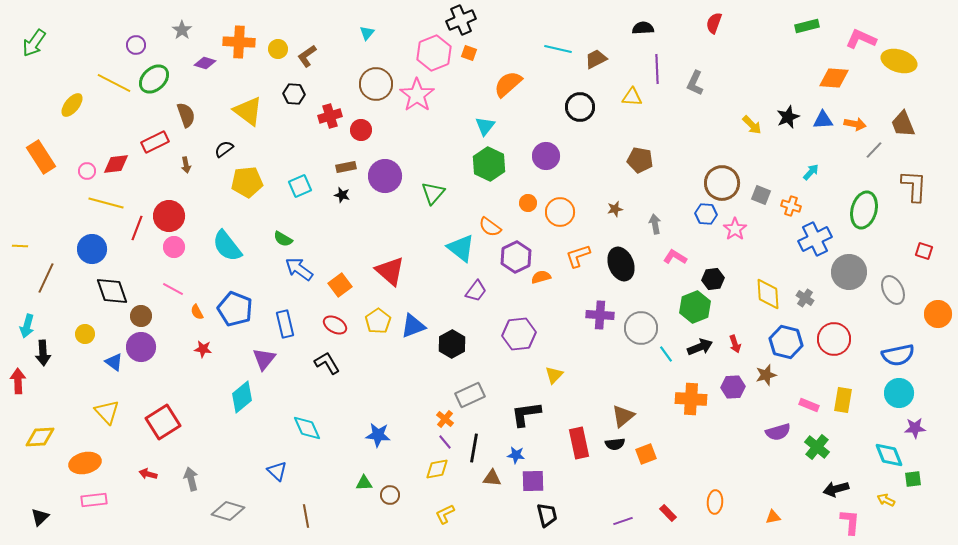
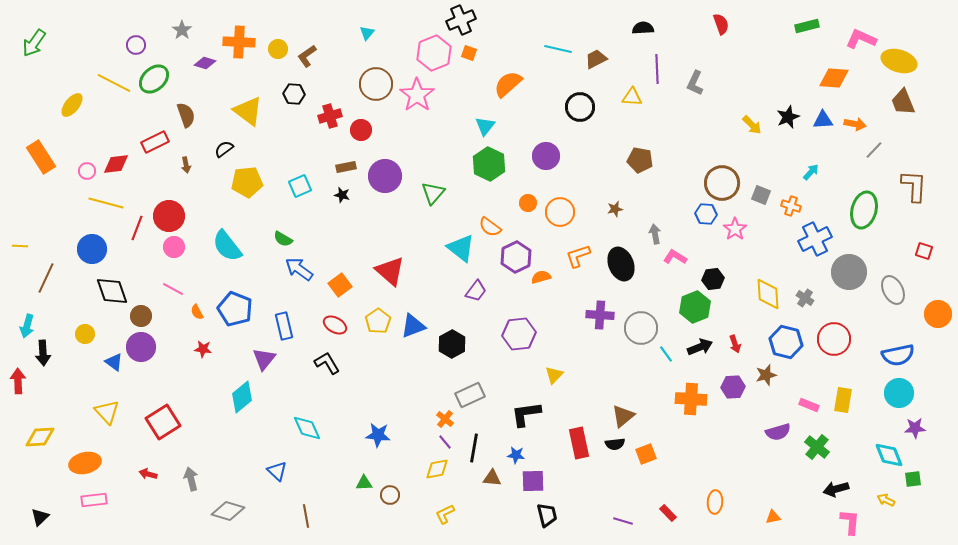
red semicircle at (714, 23): moved 7 px right, 1 px down; rotated 140 degrees clockwise
brown trapezoid at (903, 124): moved 22 px up
gray arrow at (655, 224): moved 10 px down
blue rectangle at (285, 324): moved 1 px left, 2 px down
purple line at (623, 521): rotated 36 degrees clockwise
